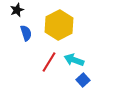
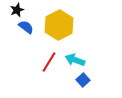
blue semicircle: moved 6 px up; rotated 35 degrees counterclockwise
cyan arrow: moved 1 px right
